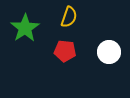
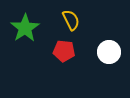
yellow semicircle: moved 2 px right, 3 px down; rotated 45 degrees counterclockwise
red pentagon: moved 1 px left
